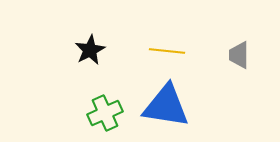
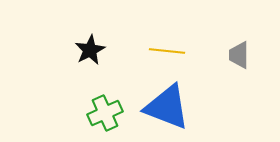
blue triangle: moved 1 px right, 1 px down; rotated 12 degrees clockwise
